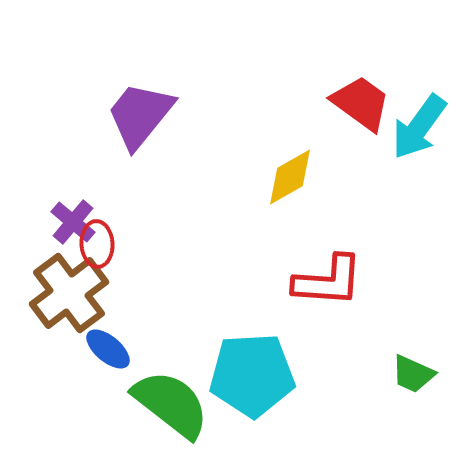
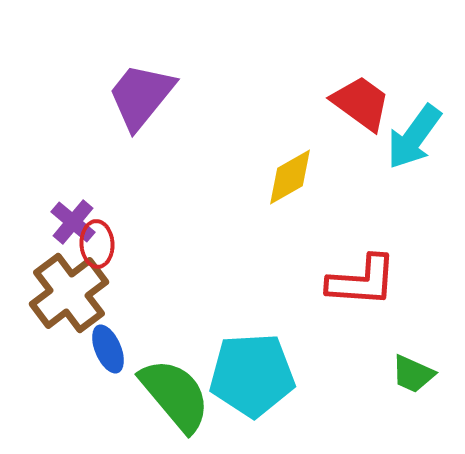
purple trapezoid: moved 1 px right, 19 px up
cyan arrow: moved 5 px left, 10 px down
red L-shape: moved 34 px right
blue ellipse: rotated 27 degrees clockwise
green semicircle: moved 4 px right, 9 px up; rotated 12 degrees clockwise
